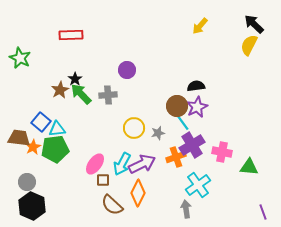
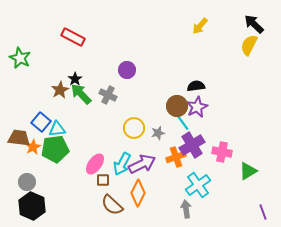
red rectangle: moved 2 px right, 2 px down; rotated 30 degrees clockwise
gray cross: rotated 30 degrees clockwise
green triangle: moved 1 px left, 4 px down; rotated 36 degrees counterclockwise
